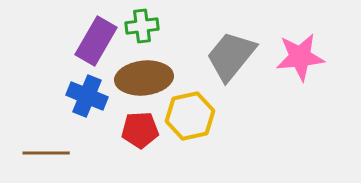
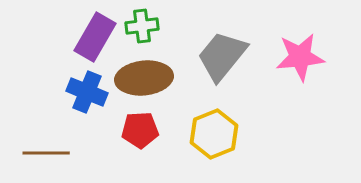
purple rectangle: moved 1 px left, 4 px up
gray trapezoid: moved 9 px left
blue cross: moved 4 px up
yellow hexagon: moved 24 px right, 18 px down; rotated 9 degrees counterclockwise
